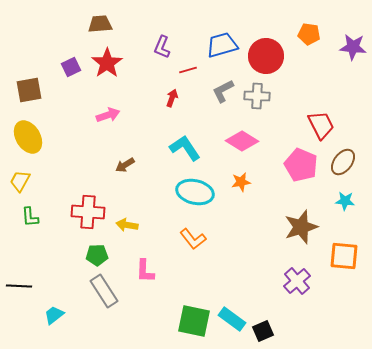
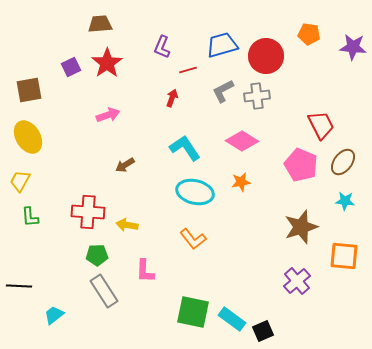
gray cross: rotated 10 degrees counterclockwise
green square: moved 1 px left, 9 px up
